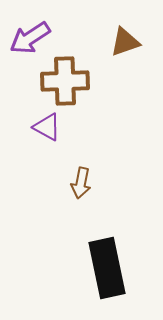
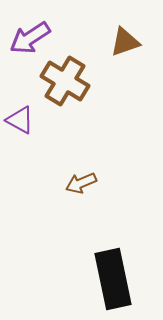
brown cross: rotated 33 degrees clockwise
purple triangle: moved 27 px left, 7 px up
brown arrow: rotated 56 degrees clockwise
black rectangle: moved 6 px right, 11 px down
